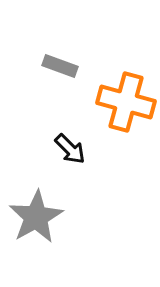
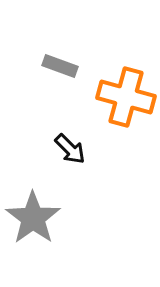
orange cross: moved 5 px up
gray star: moved 3 px left, 1 px down; rotated 6 degrees counterclockwise
